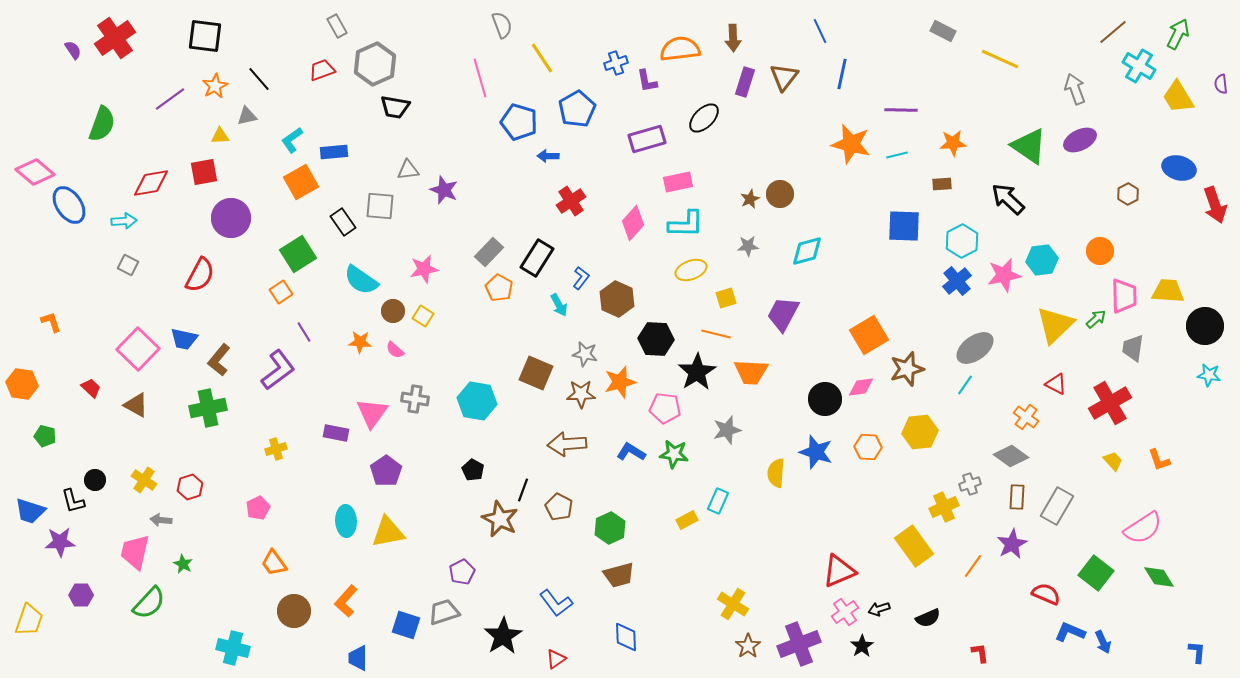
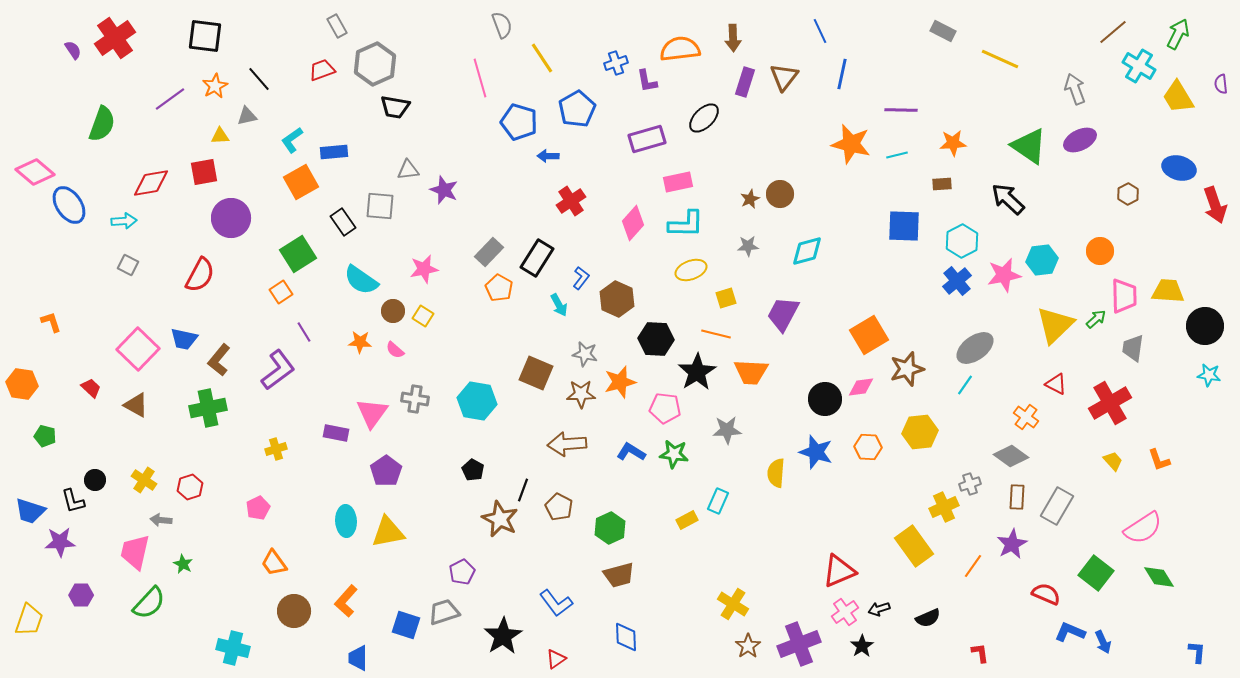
gray star at (727, 430): rotated 12 degrees clockwise
